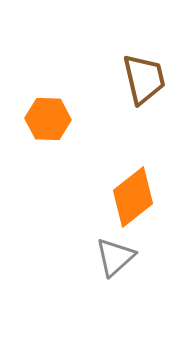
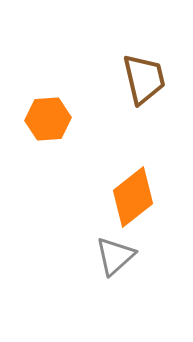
orange hexagon: rotated 6 degrees counterclockwise
gray triangle: moved 1 px up
